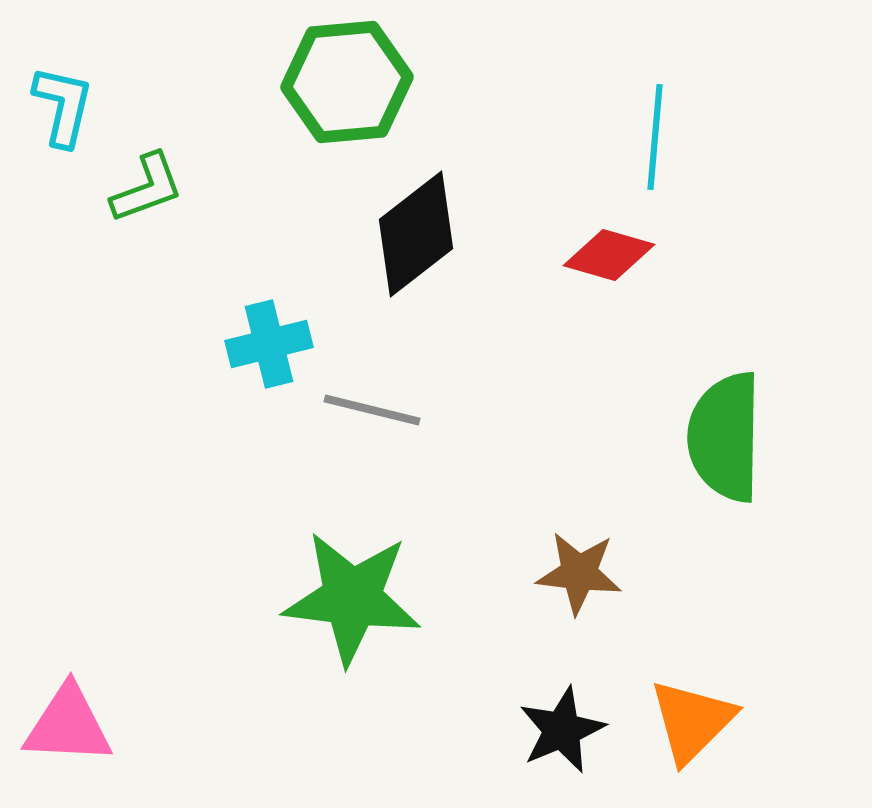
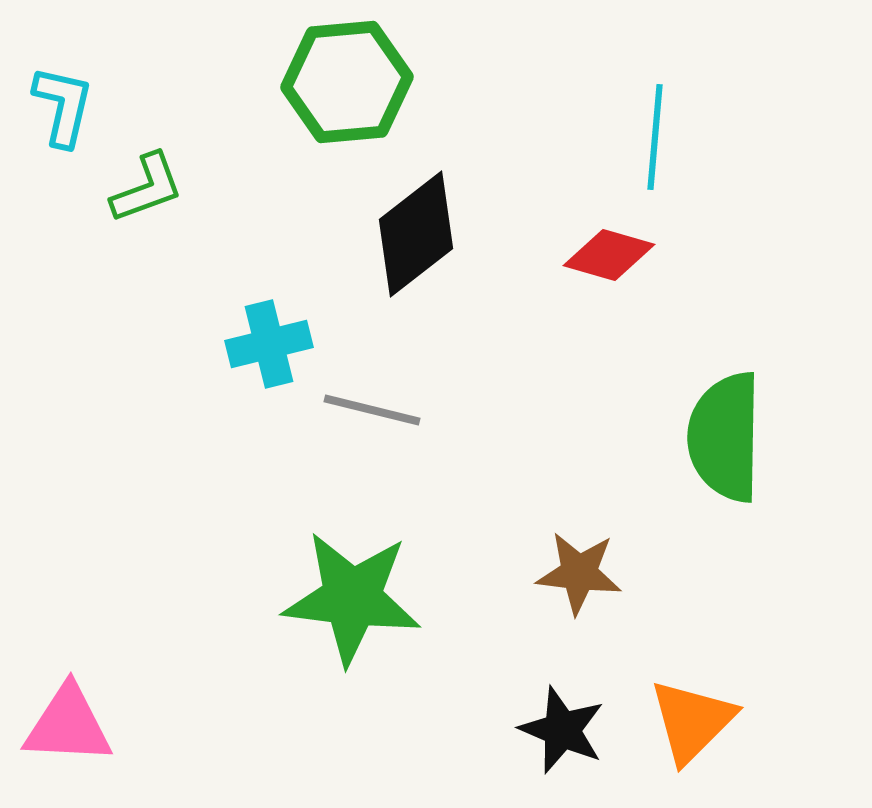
black star: rotated 26 degrees counterclockwise
